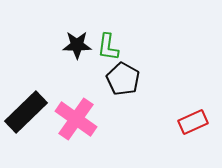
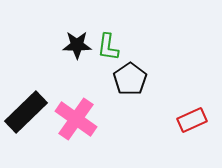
black pentagon: moved 7 px right; rotated 8 degrees clockwise
red rectangle: moved 1 px left, 2 px up
